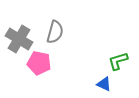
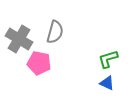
green L-shape: moved 10 px left, 2 px up
blue triangle: moved 3 px right, 1 px up
